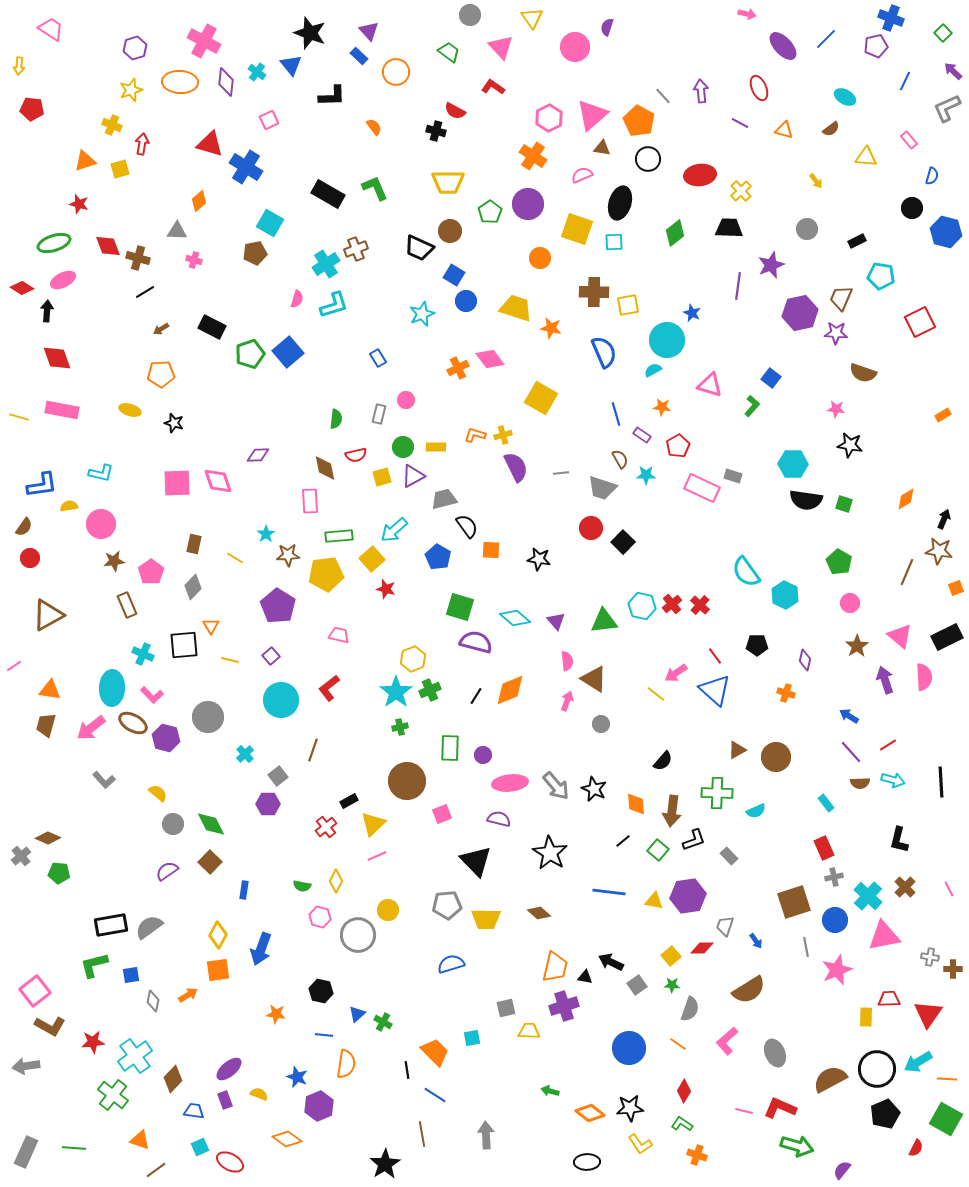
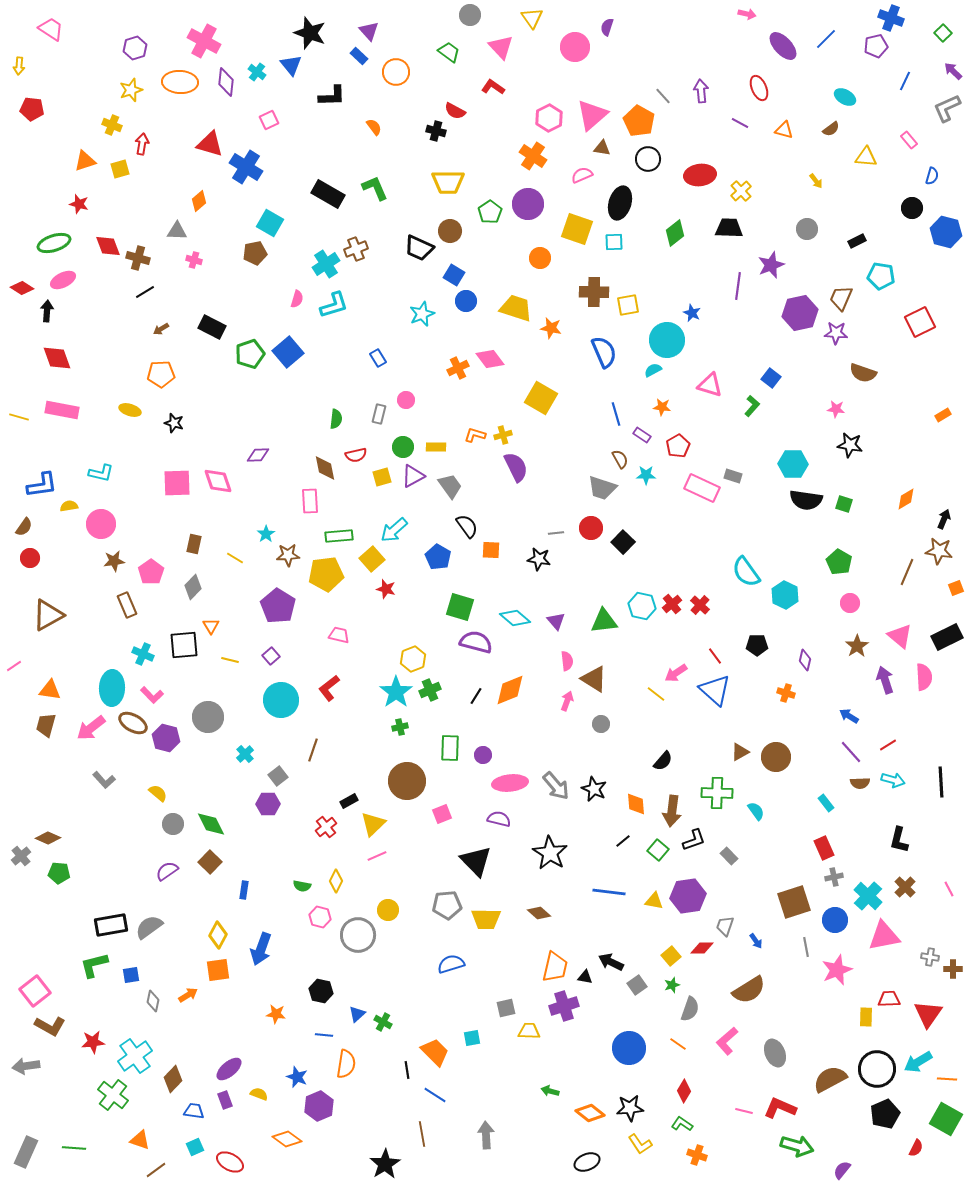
gray line at (561, 473): moved 5 px left, 60 px down
gray trapezoid at (444, 499): moved 6 px right, 13 px up; rotated 68 degrees clockwise
brown triangle at (737, 750): moved 3 px right, 2 px down
cyan semicircle at (756, 811): rotated 102 degrees counterclockwise
green star at (672, 985): rotated 21 degrees counterclockwise
cyan square at (200, 1147): moved 5 px left
black ellipse at (587, 1162): rotated 20 degrees counterclockwise
